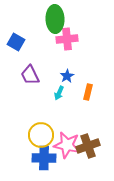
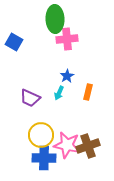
blue square: moved 2 px left
purple trapezoid: moved 23 px down; rotated 40 degrees counterclockwise
